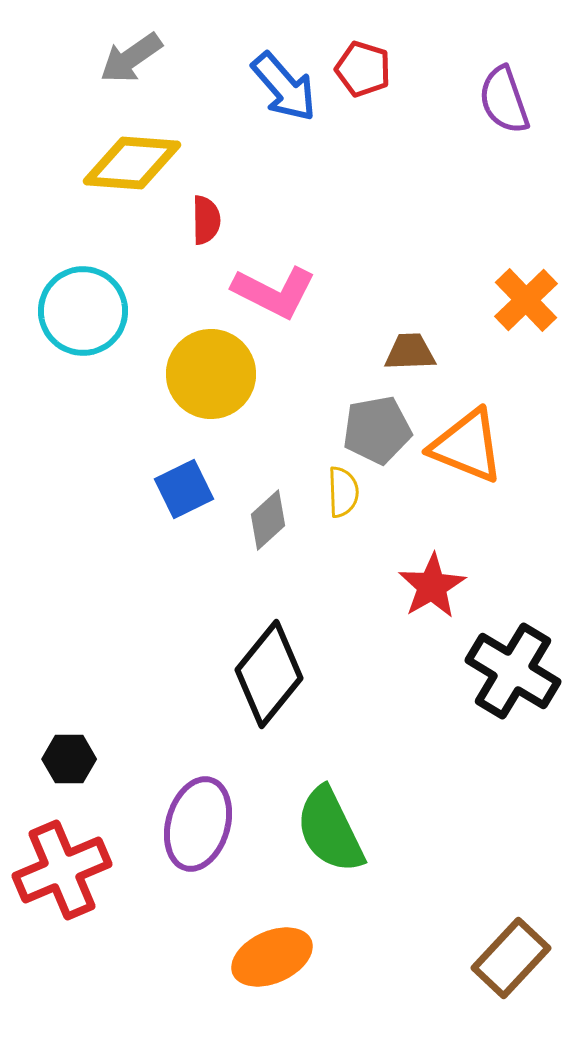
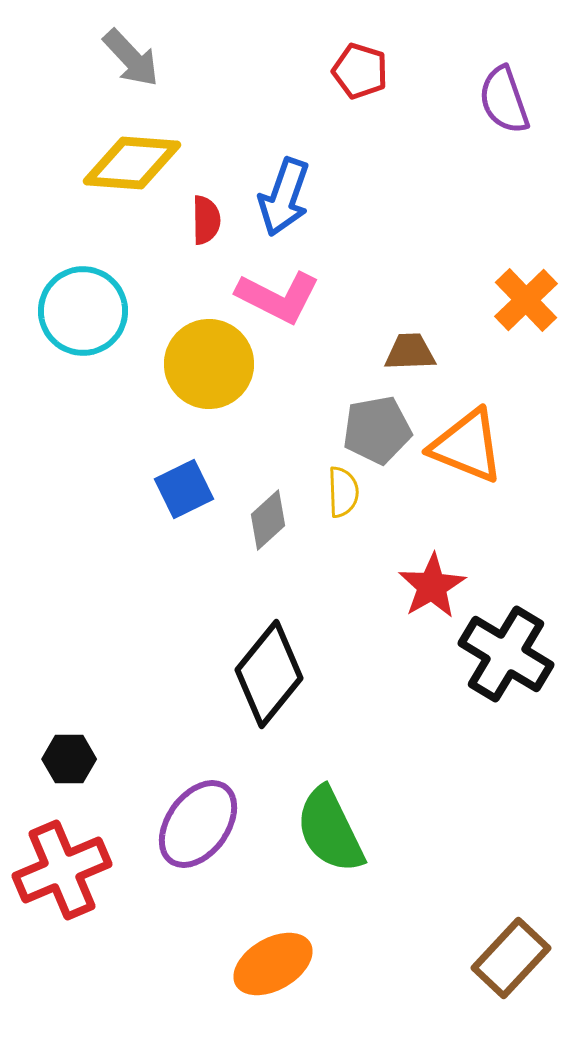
gray arrow: rotated 98 degrees counterclockwise
red pentagon: moved 3 px left, 2 px down
blue arrow: moved 110 px down; rotated 60 degrees clockwise
pink L-shape: moved 4 px right, 5 px down
yellow circle: moved 2 px left, 10 px up
black cross: moved 7 px left, 17 px up
purple ellipse: rotated 20 degrees clockwise
orange ellipse: moved 1 px right, 7 px down; rotated 6 degrees counterclockwise
